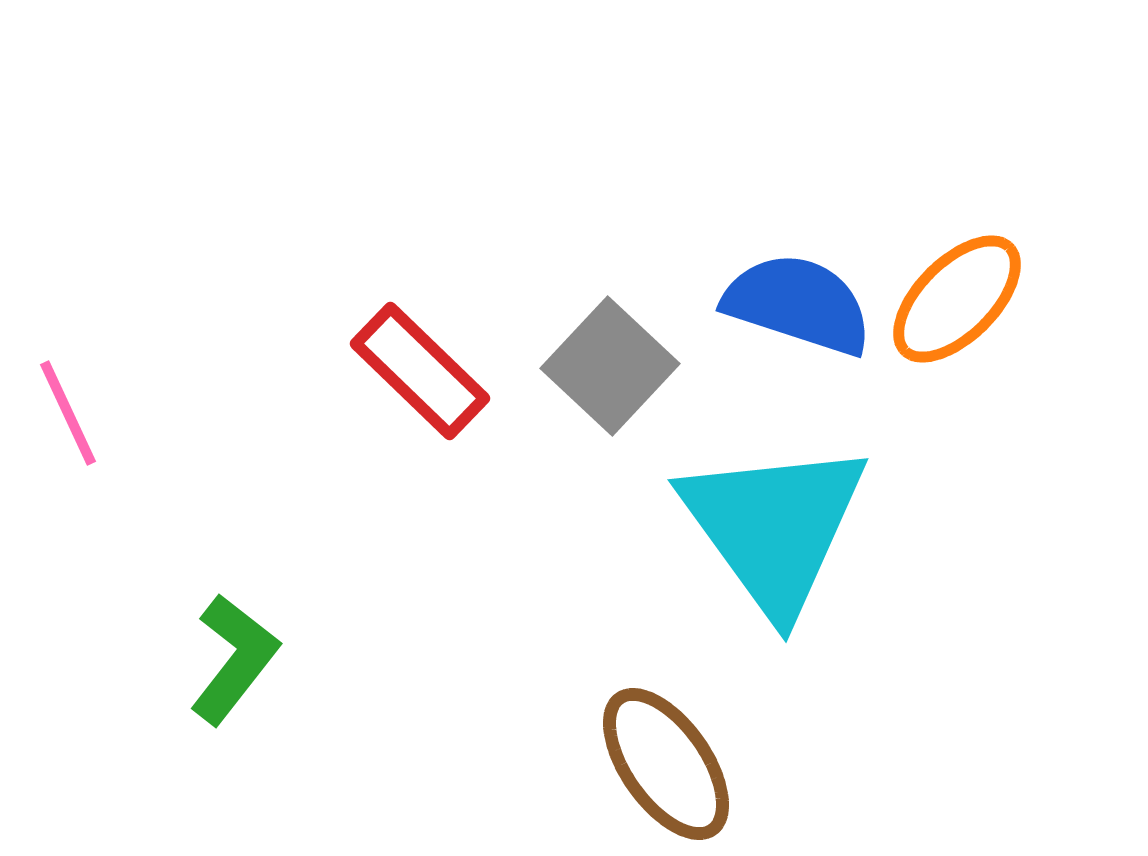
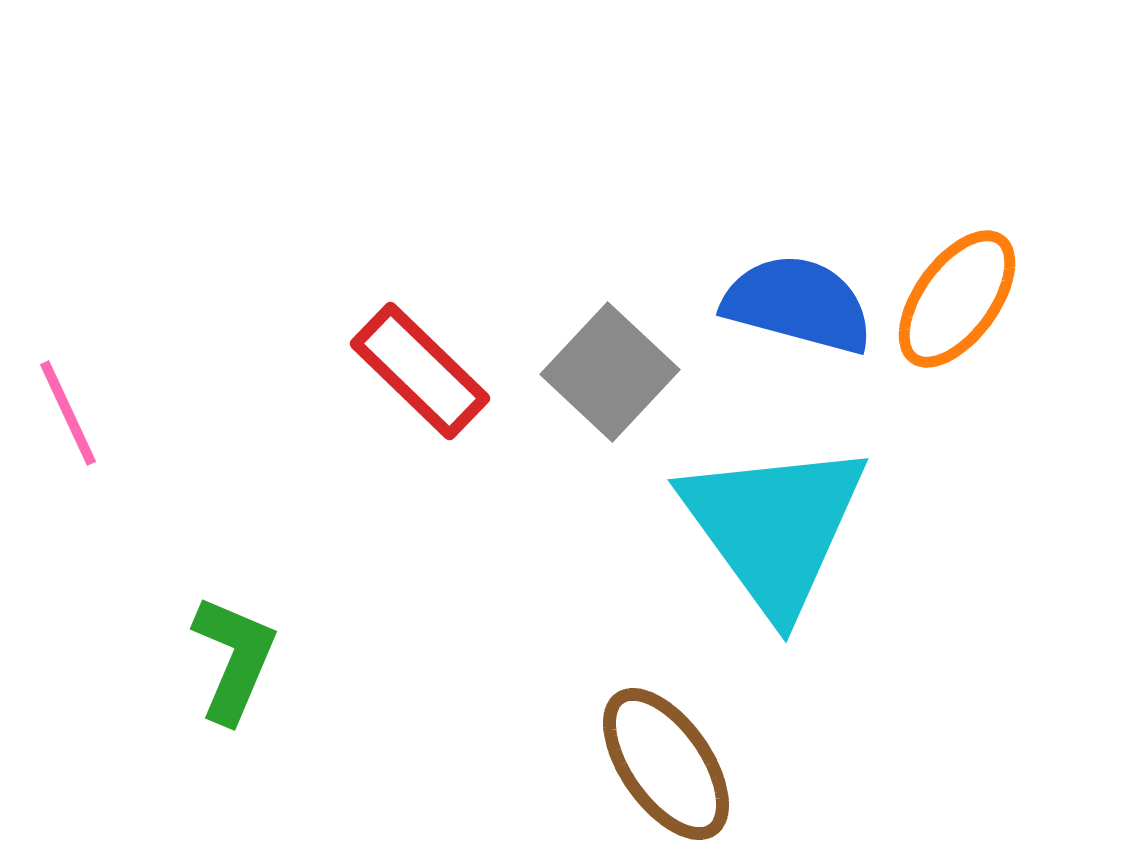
orange ellipse: rotated 9 degrees counterclockwise
blue semicircle: rotated 3 degrees counterclockwise
gray square: moved 6 px down
green L-shape: rotated 15 degrees counterclockwise
